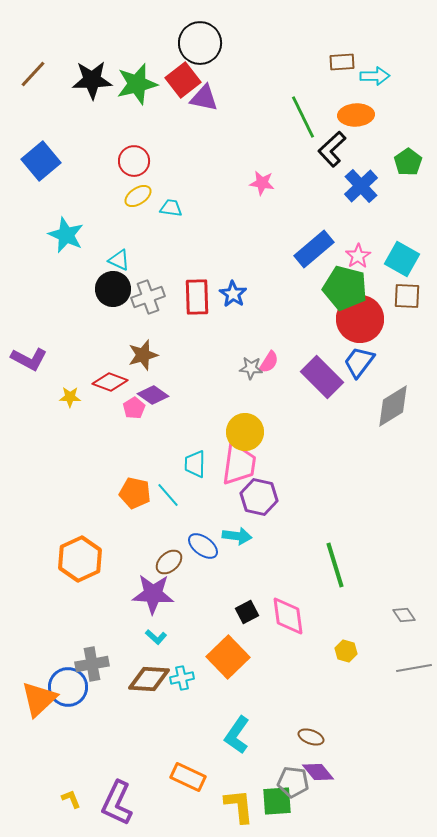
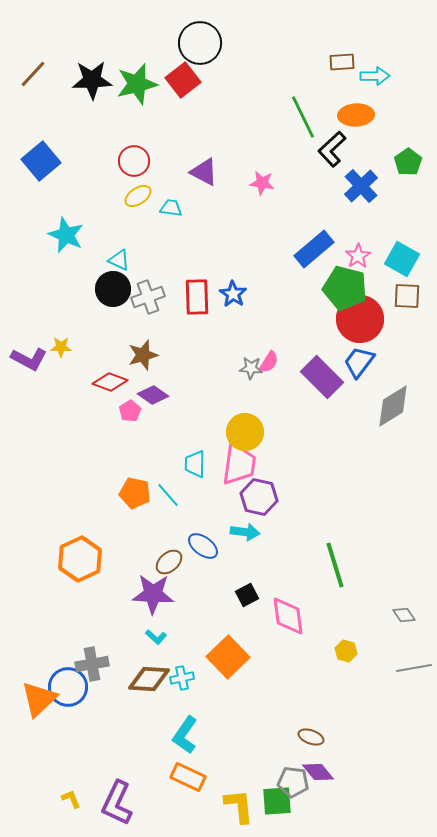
purple triangle at (204, 98): moved 74 px down; rotated 16 degrees clockwise
yellow star at (70, 397): moved 9 px left, 50 px up
pink pentagon at (134, 408): moved 4 px left, 3 px down
cyan arrow at (237, 536): moved 8 px right, 4 px up
black square at (247, 612): moved 17 px up
cyan L-shape at (237, 735): moved 52 px left
